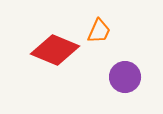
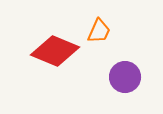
red diamond: moved 1 px down
